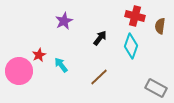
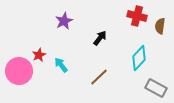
red cross: moved 2 px right
cyan diamond: moved 8 px right, 12 px down; rotated 25 degrees clockwise
